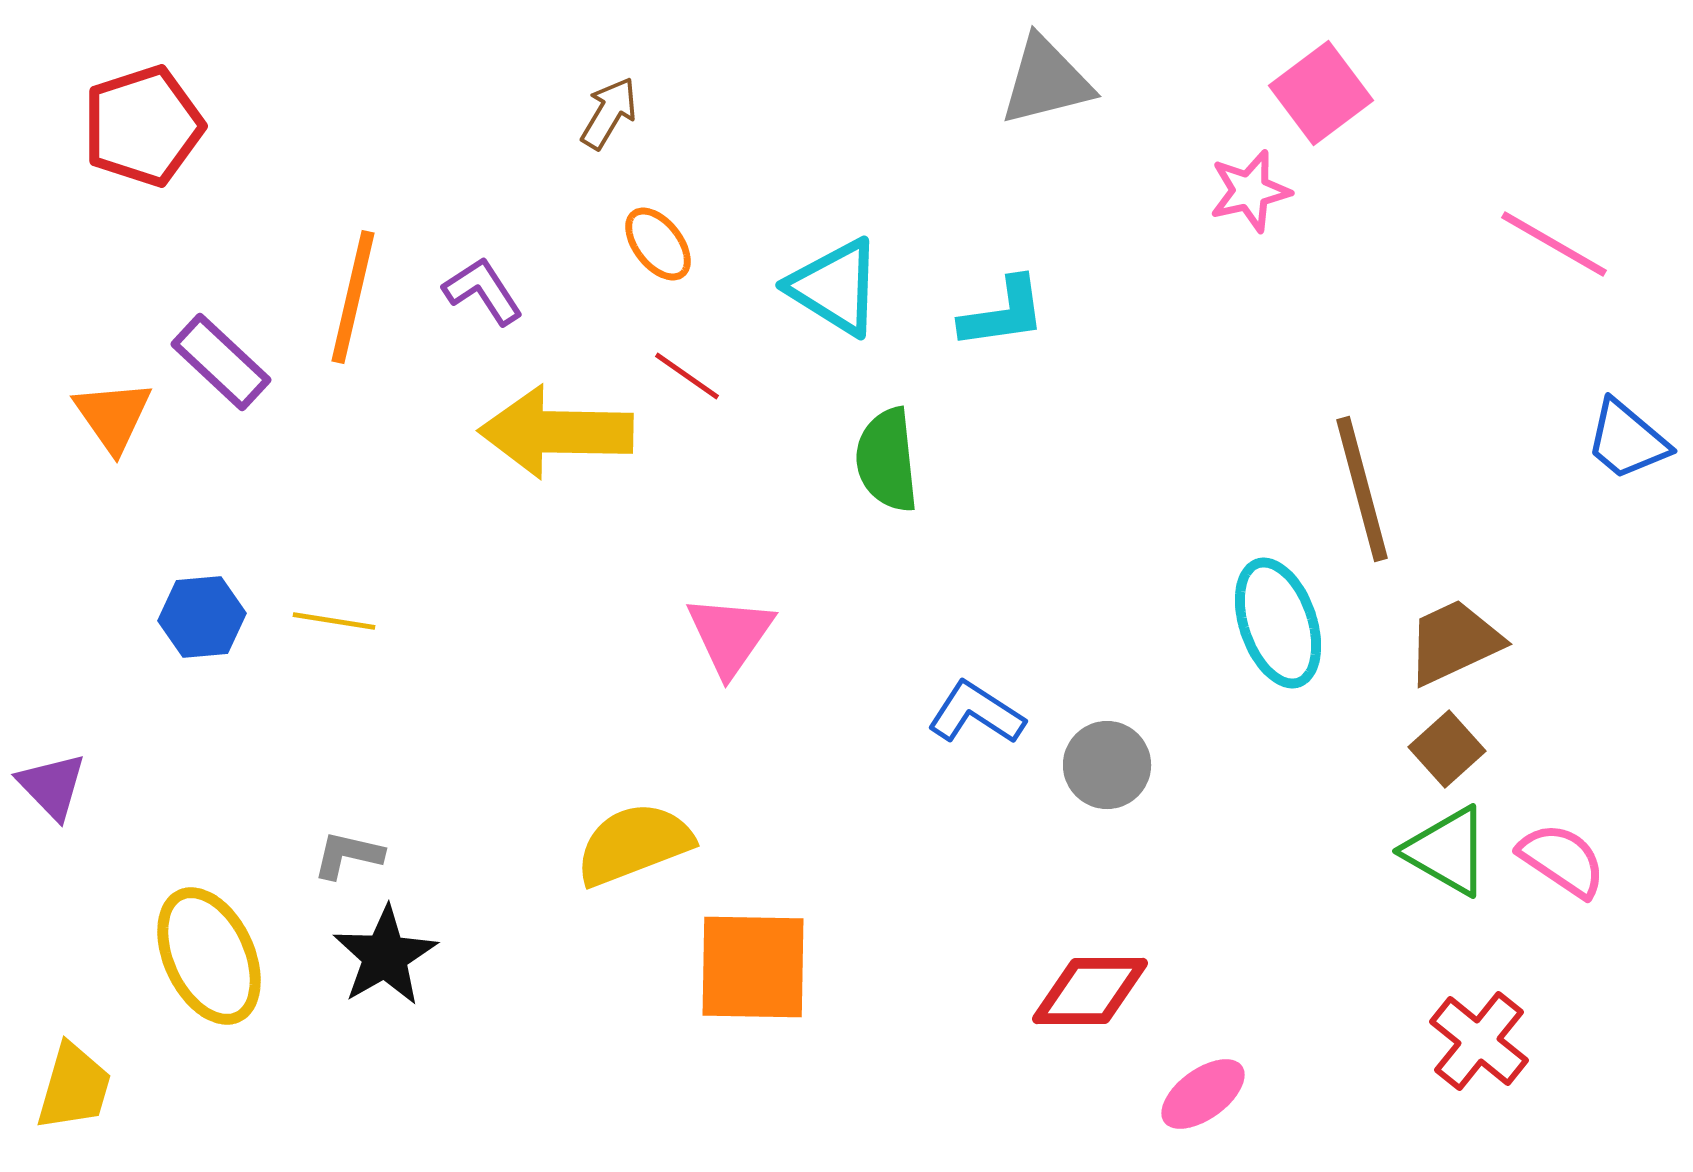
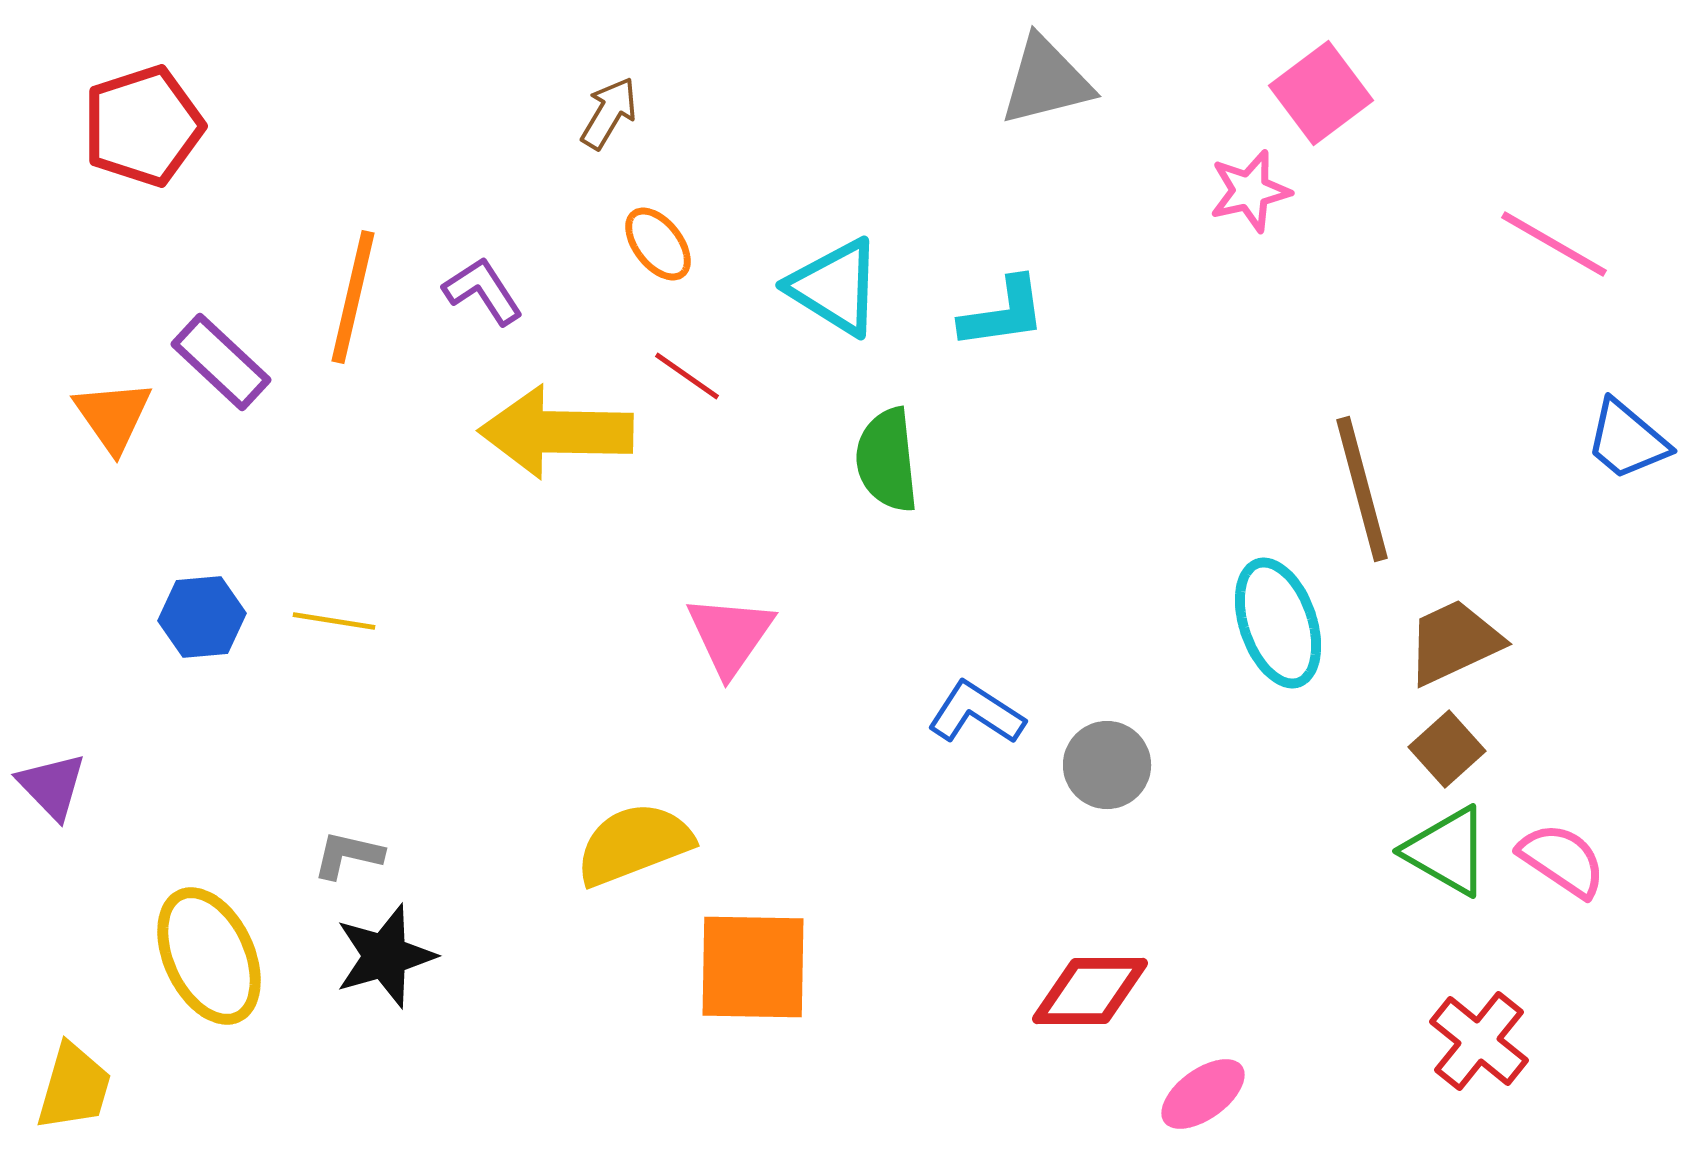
black star: rotated 14 degrees clockwise
